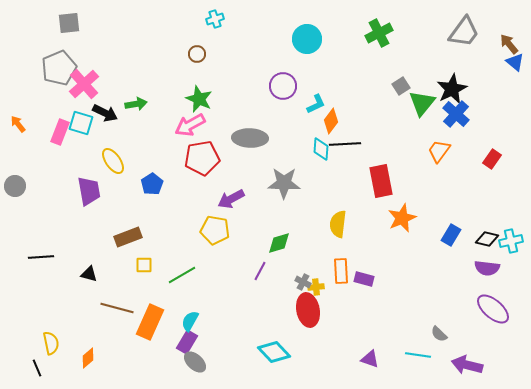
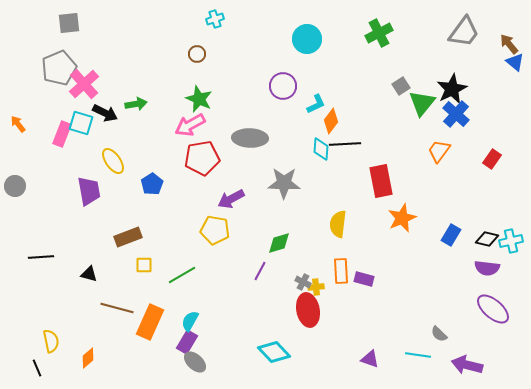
pink rectangle at (60, 132): moved 2 px right, 2 px down
yellow semicircle at (51, 343): moved 2 px up
